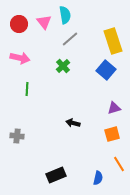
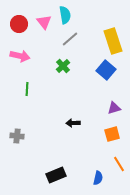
pink arrow: moved 2 px up
black arrow: rotated 16 degrees counterclockwise
